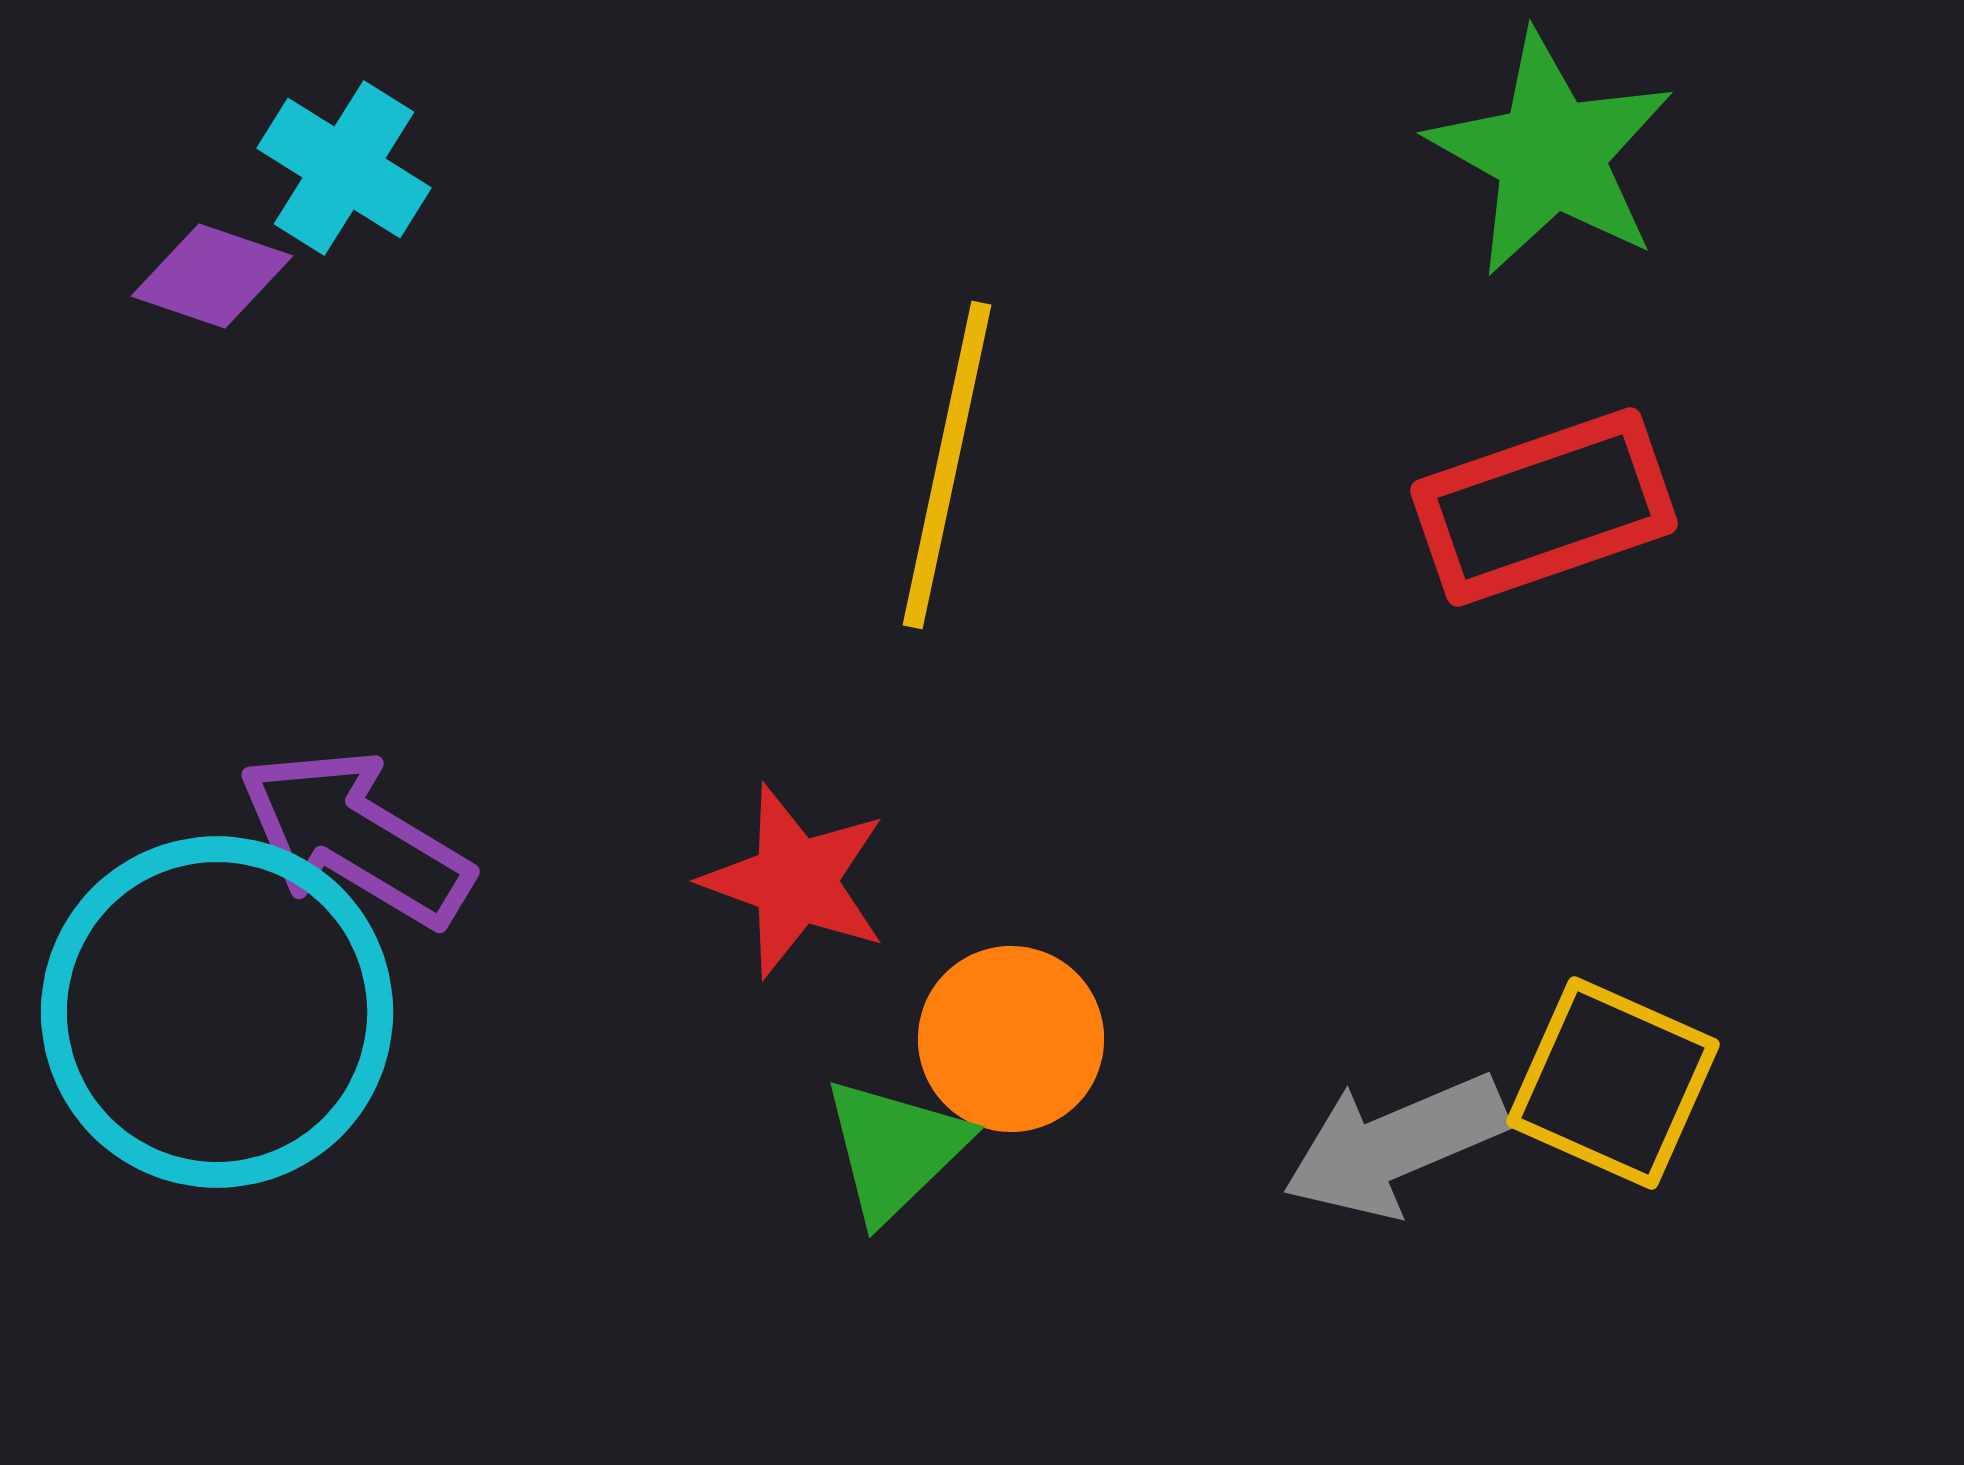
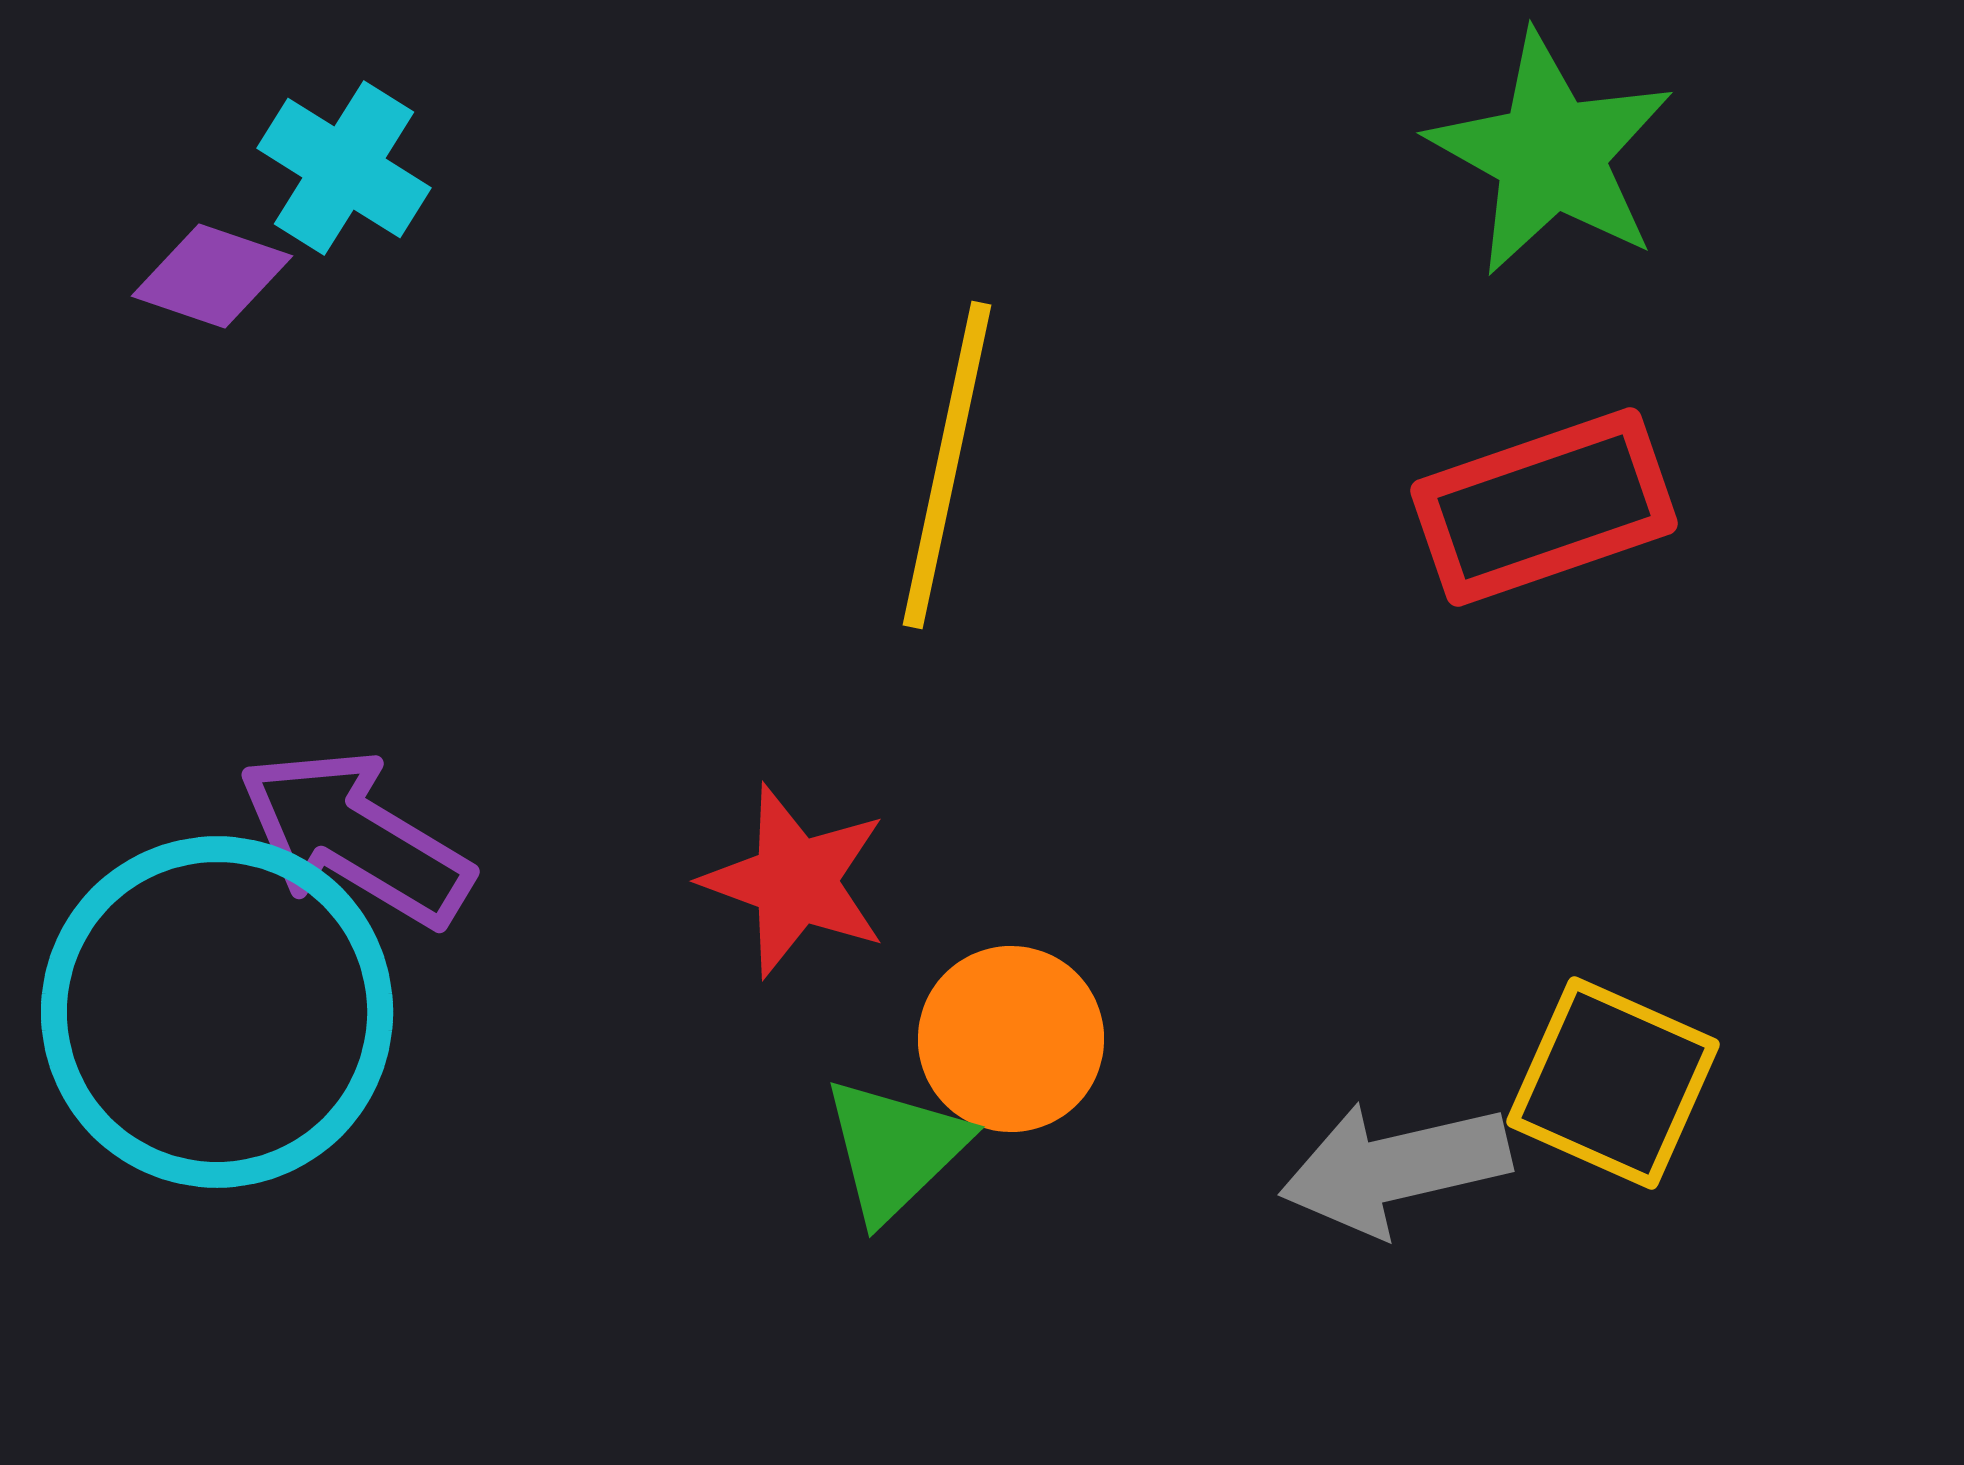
gray arrow: moved 23 px down; rotated 10 degrees clockwise
